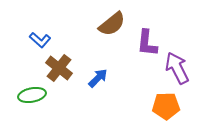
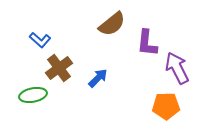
brown cross: rotated 16 degrees clockwise
green ellipse: moved 1 px right
